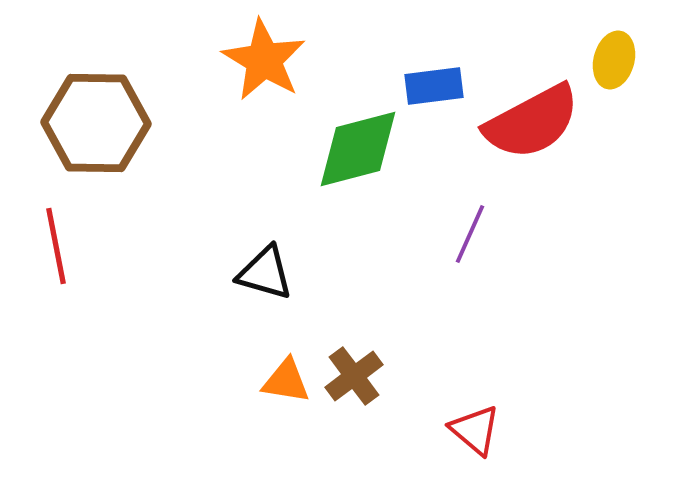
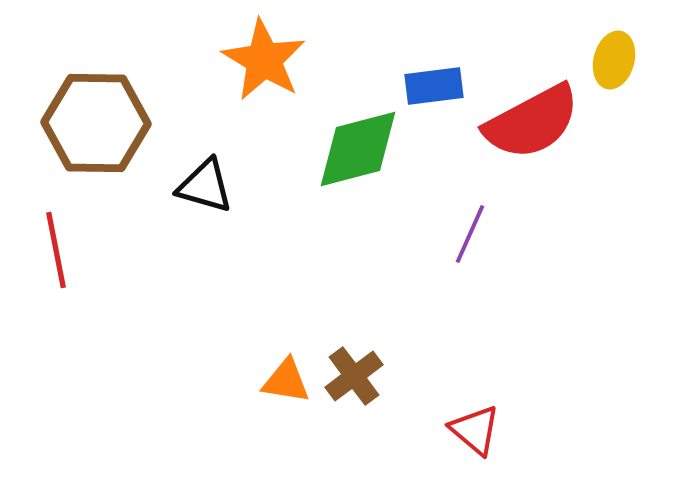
red line: moved 4 px down
black triangle: moved 60 px left, 87 px up
